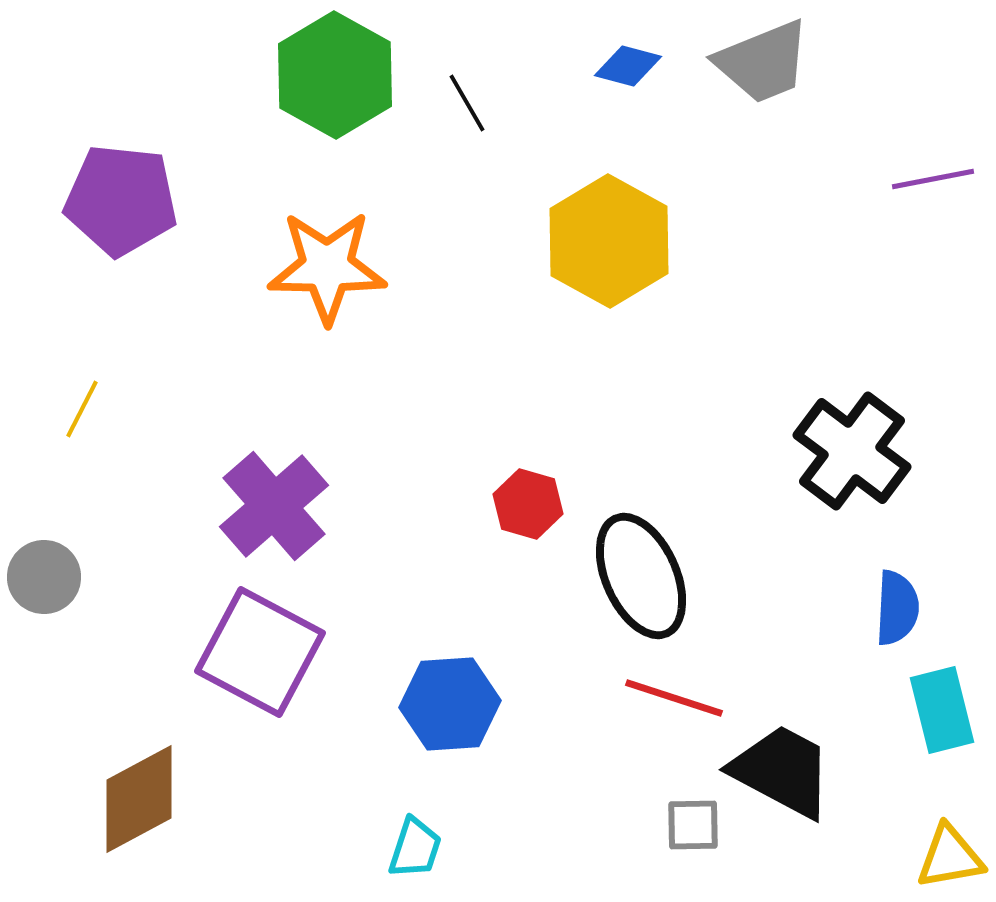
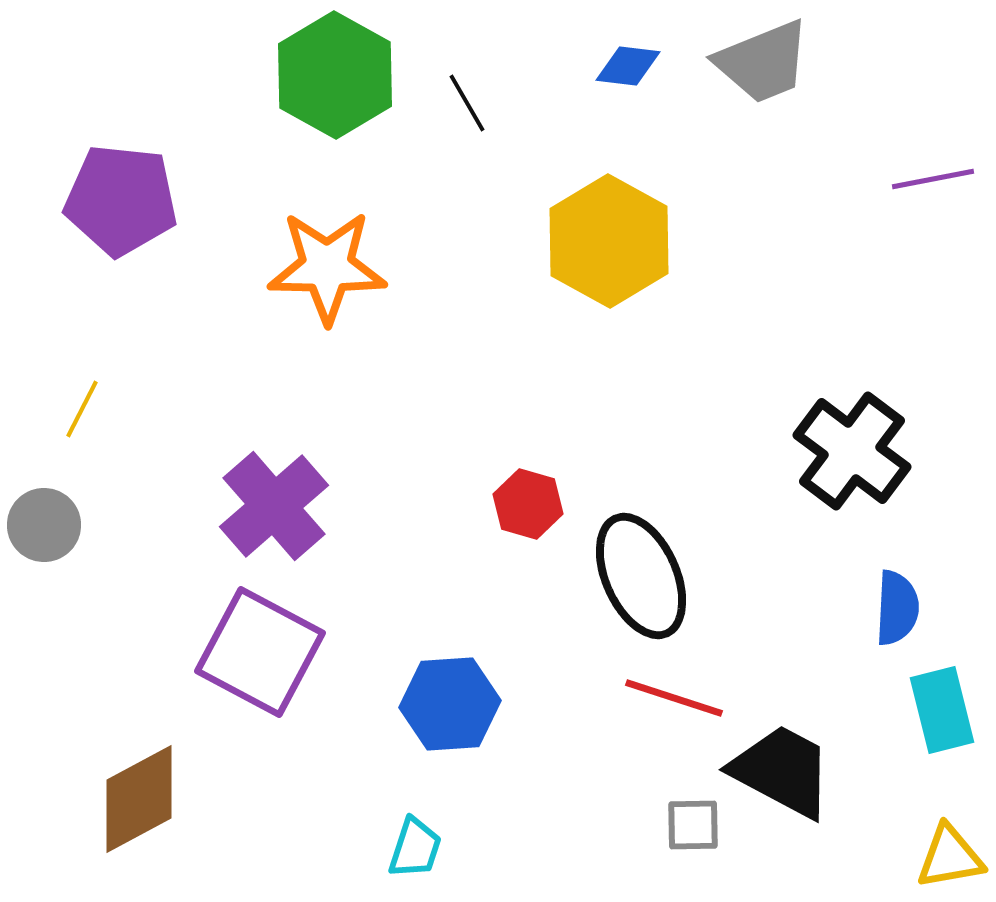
blue diamond: rotated 8 degrees counterclockwise
gray circle: moved 52 px up
